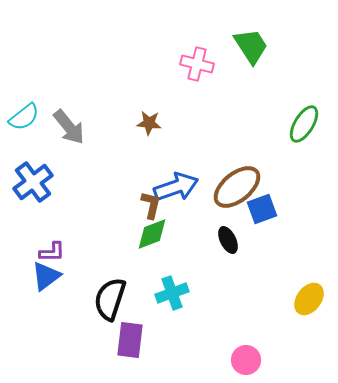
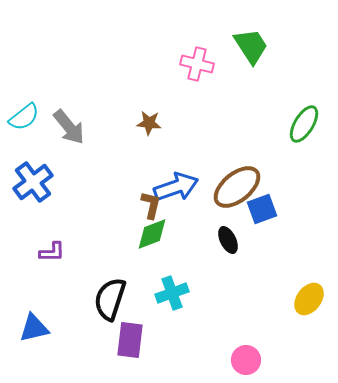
blue triangle: moved 12 px left, 52 px down; rotated 24 degrees clockwise
